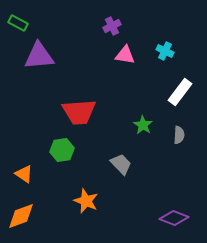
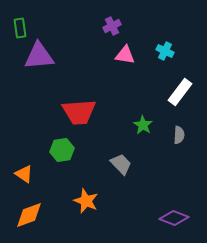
green rectangle: moved 2 px right, 5 px down; rotated 54 degrees clockwise
orange diamond: moved 8 px right, 1 px up
